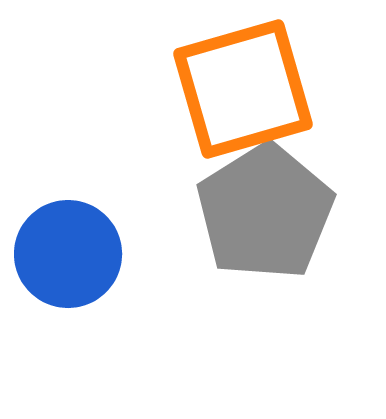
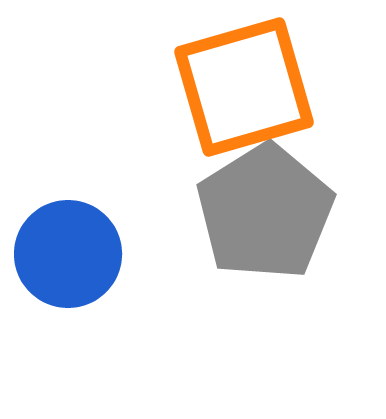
orange square: moved 1 px right, 2 px up
